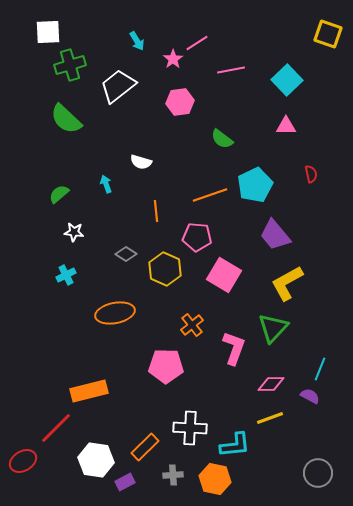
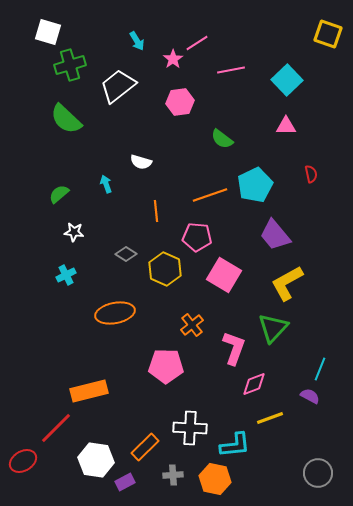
white square at (48, 32): rotated 20 degrees clockwise
pink diamond at (271, 384): moved 17 px left; rotated 20 degrees counterclockwise
